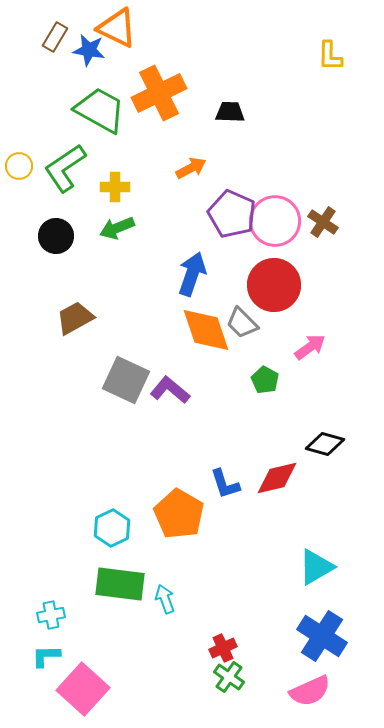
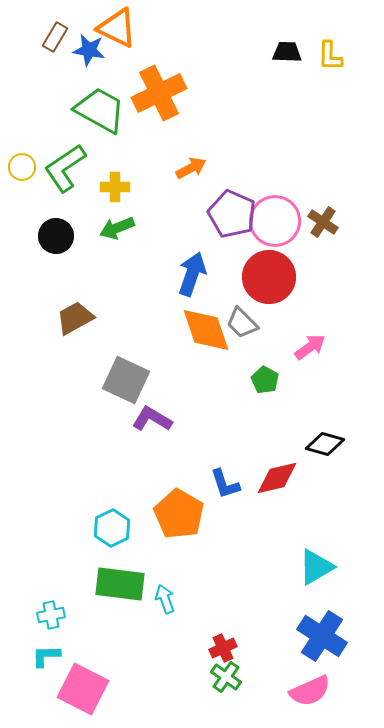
black trapezoid: moved 57 px right, 60 px up
yellow circle: moved 3 px right, 1 px down
red circle: moved 5 px left, 8 px up
purple L-shape: moved 18 px left, 29 px down; rotated 9 degrees counterclockwise
green cross: moved 3 px left
pink square: rotated 15 degrees counterclockwise
